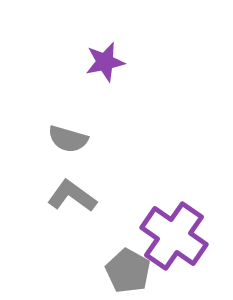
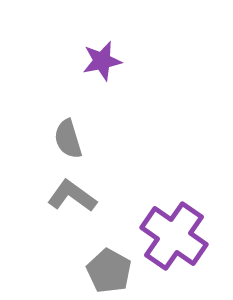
purple star: moved 3 px left, 1 px up
gray semicircle: rotated 57 degrees clockwise
gray pentagon: moved 19 px left
